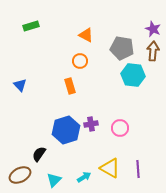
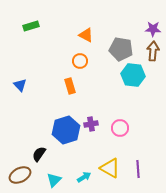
purple star: rotated 21 degrees counterclockwise
gray pentagon: moved 1 px left, 1 px down
